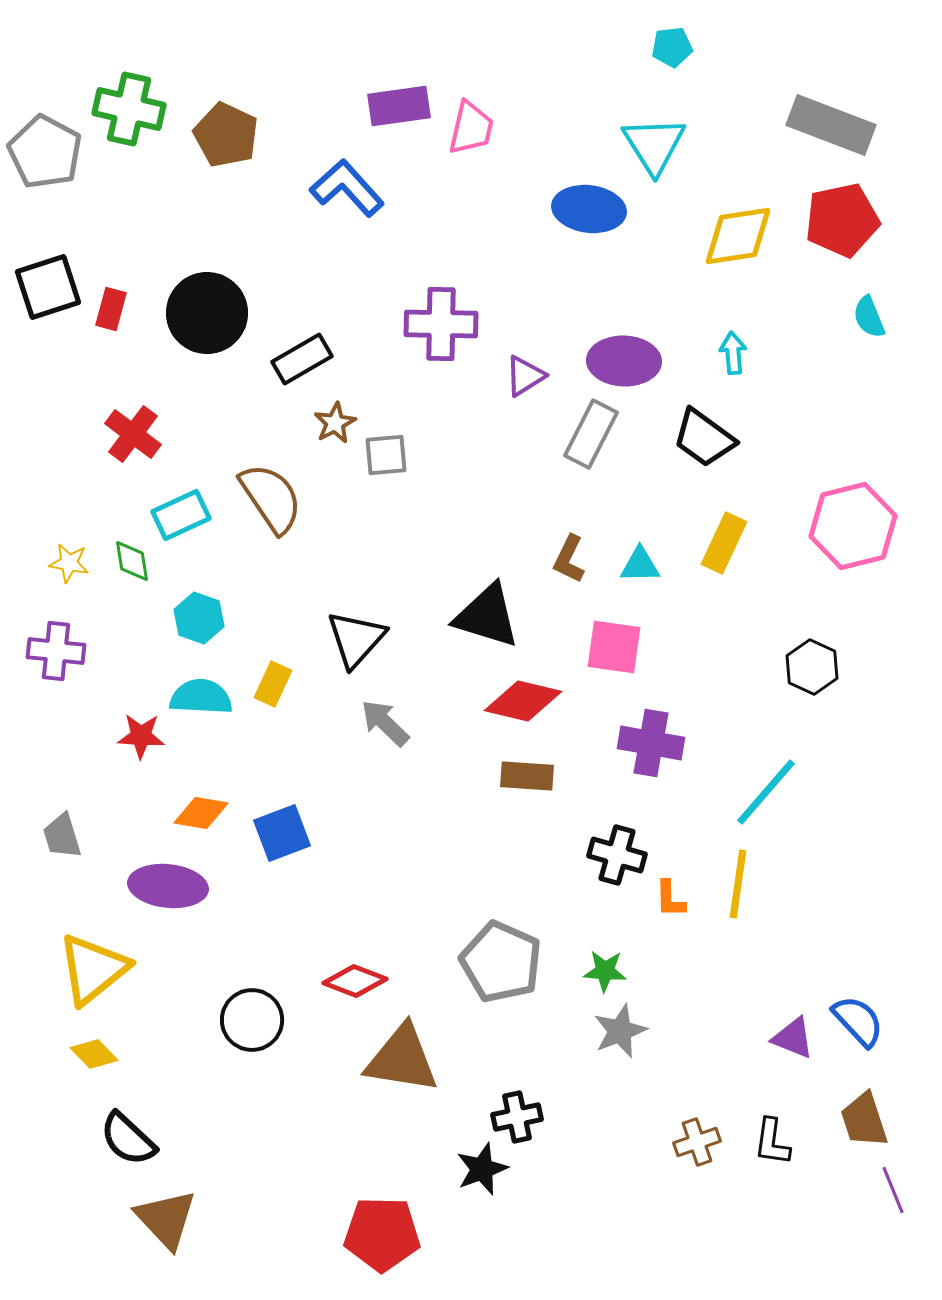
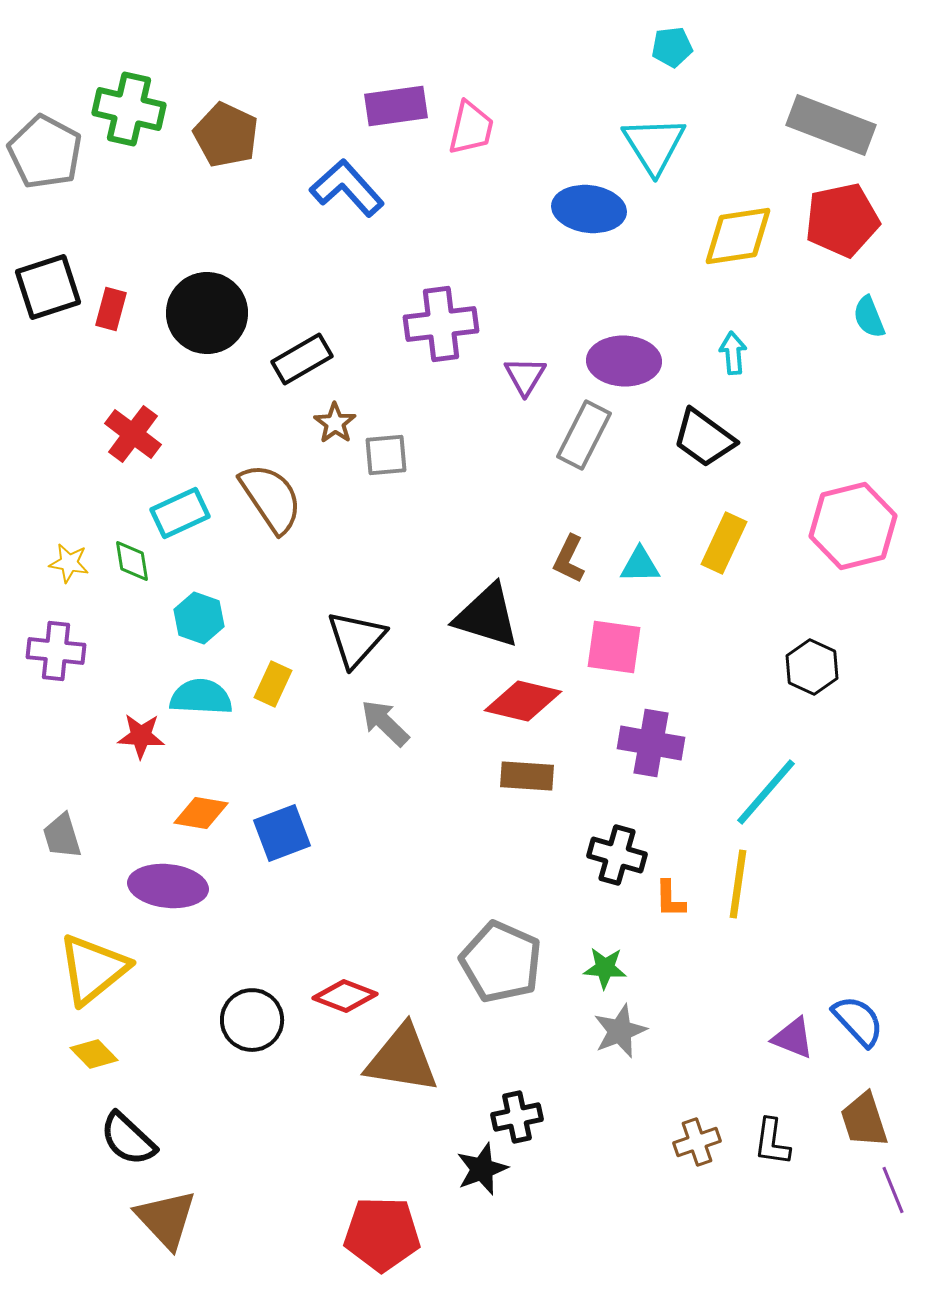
purple rectangle at (399, 106): moved 3 px left
purple cross at (441, 324): rotated 8 degrees counterclockwise
purple triangle at (525, 376): rotated 27 degrees counterclockwise
brown star at (335, 423): rotated 9 degrees counterclockwise
gray rectangle at (591, 434): moved 7 px left, 1 px down
cyan rectangle at (181, 515): moved 1 px left, 2 px up
green star at (605, 971): moved 3 px up
red diamond at (355, 981): moved 10 px left, 15 px down
